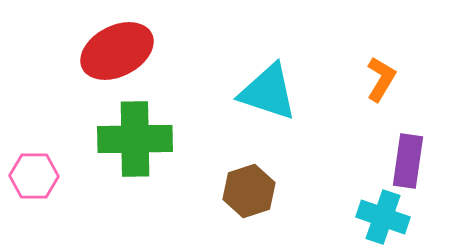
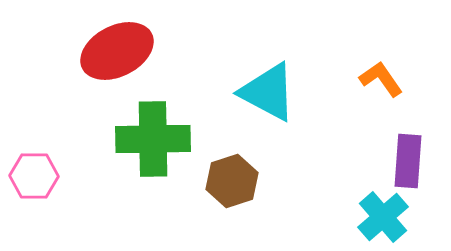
orange L-shape: rotated 66 degrees counterclockwise
cyan triangle: rotated 10 degrees clockwise
green cross: moved 18 px right
purple rectangle: rotated 4 degrees counterclockwise
brown hexagon: moved 17 px left, 10 px up
cyan cross: rotated 30 degrees clockwise
